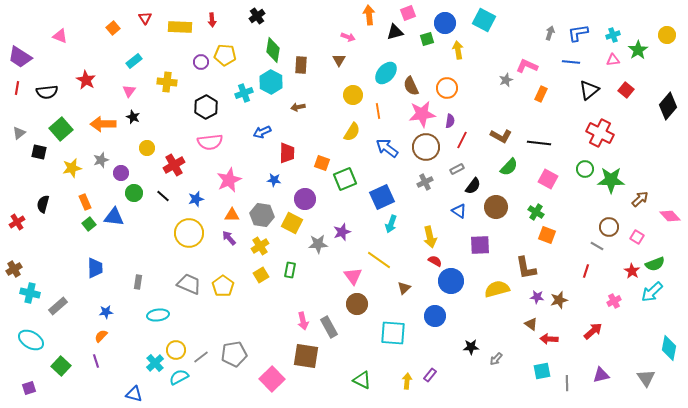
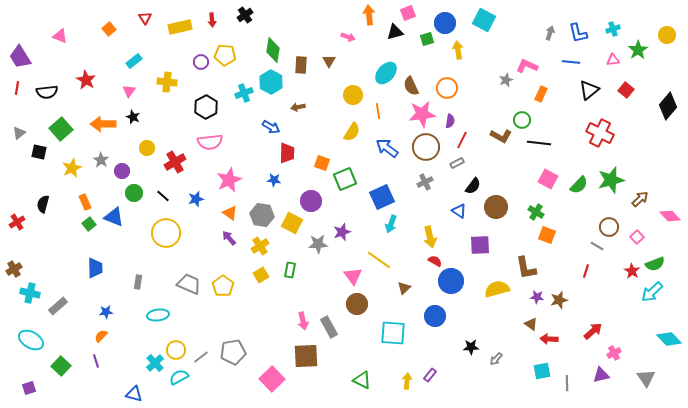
black cross at (257, 16): moved 12 px left, 1 px up
yellow rectangle at (180, 27): rotated 15 degrees counterclockwise
orange square at (113, 28): moved 4 px left, 1 px down
blue L-shape at (578, 33): rotated 95 degrees counterclockwise
cyan cross at (613, 35): moved 6 px up
purple trapezoid at (20, 57): rotated 25 degrees clockwise
brown triangle at (339, 60): moved 10 px left, 1 px down
blue arrow at (262, 132): moved 9 px right, 5 px up; rotated 126 degrees counterclockwise
gray star at (101, 160): rotated 21 degrees counterclockwise
red cross at (174, 165): moved 1 px right, 3 px up
green semicircle at (509, 167): moved 70 px right, 18 px down
yellow star at (72, 168): rotated 12 degrees counterclockwise
gray rectangle at (457, 169): moved 6 px up
green circle at (585, 169): moved 63 px left, 49 px up
purple circle at (121, 173): moved 1 px right, 2 px up
green star at (611, 180): rotated 16 degrees counterclockwise
purple circle at (305, 199): moved 6 px right, 2 px down
orange triangle at (232, 215): moved 2 px left, 2 px up; rotated 35 degrees clockwise
blue triangle at (114, 217): rotated 15 degrees clockwise
yellow circle at (189, 233): moved 23 px left
pink square at (637, 237): rotated 16 degrees clockwise
pink cross at (614, 301): moved 52 px down
cyan diamond at (669, 348): moved 9 px up; rotated 55 degrees counterclockwise
gray pentagon at (234, 354): moved 1 px left, 2 px up
brown square at (306, 356): rotated 12 degrees counterclockwise
